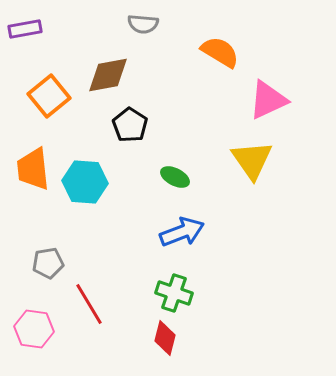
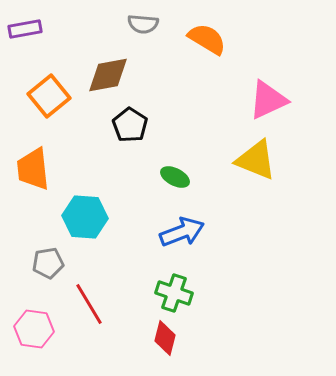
orange semicircle: moved 13 px left, 13 px up
yellow triangle: moved 4 px right; rotated 33 degrees counterclockwise
cyan hexagon: moved 35 px down
